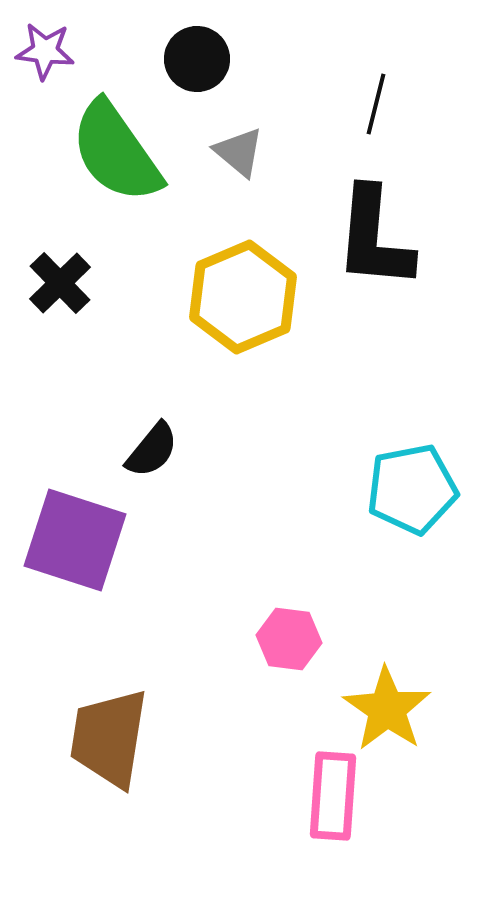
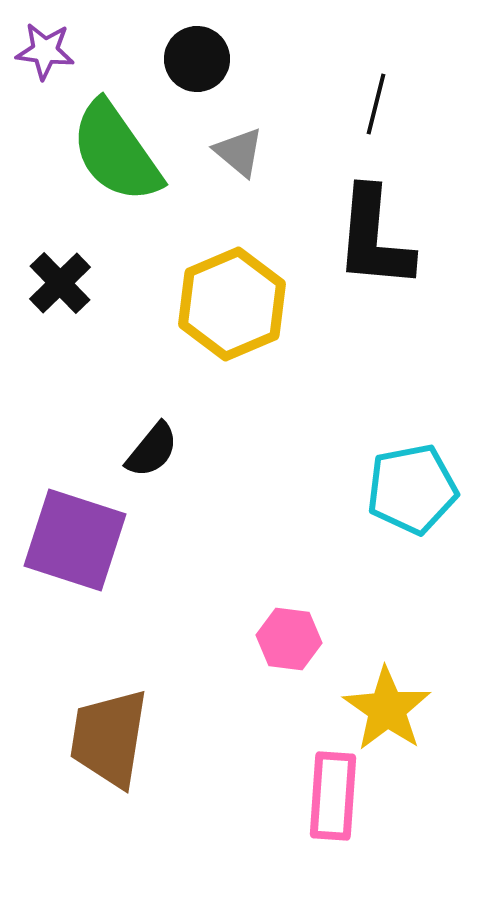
yellow hexagon: moved 11 px left, 7 px down
